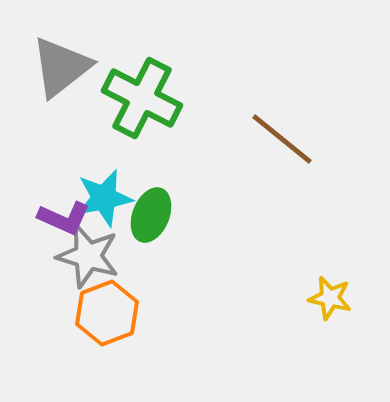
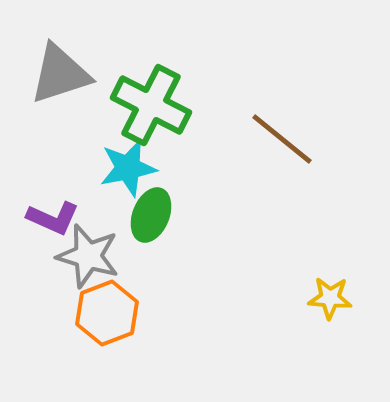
gray triangle: moved 1 px left, 7 px down; rotated 20 degrees clockwise
green cross: moved 9 px right, 7 px down
cyan star: moved 24 px right, 30 px up
purple L-shape: moved 11 px left
yellow star: rotated 9 degrees counterclockwise
